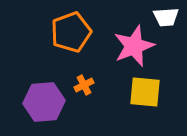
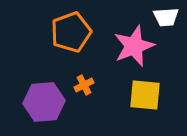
yellow square: moved 3 px down
